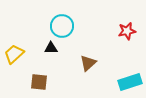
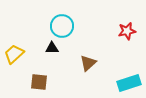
black triangle: moved 1 px right
cyan rectangle: moved 1 px left, 1 px down
